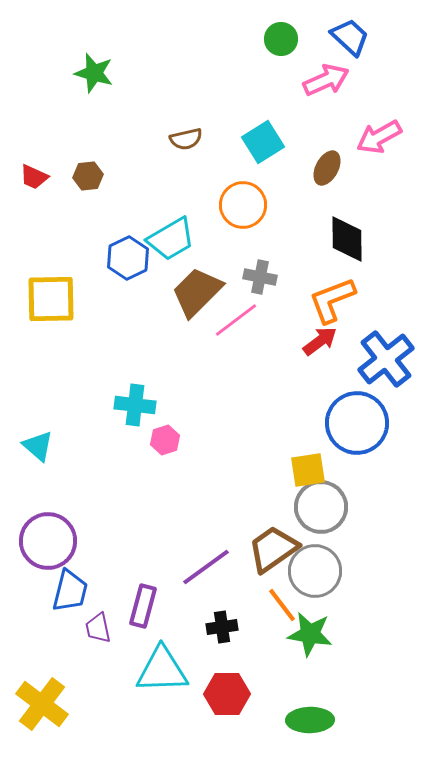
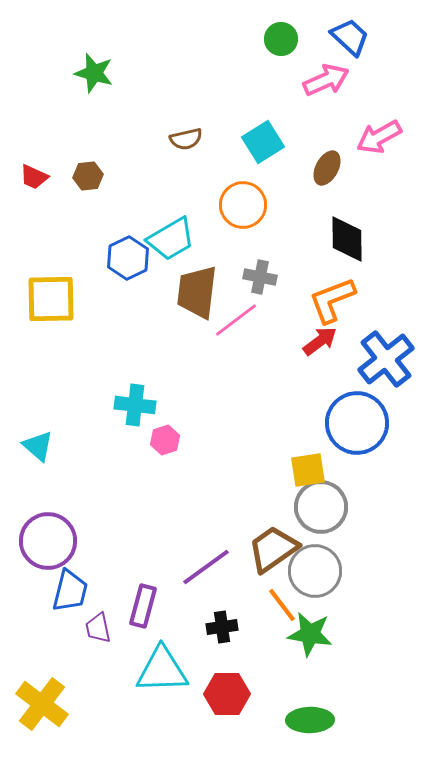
brown trapezoid at (197, 292): rotated 38 degrees counterclockwise
